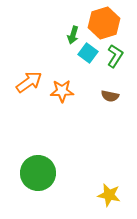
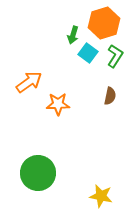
orange star: moved 4 px left, 13 px down
brown semicircle: rotated 90 degrees counterclockwise
yellow star: moved 8 px left, 1 px down
